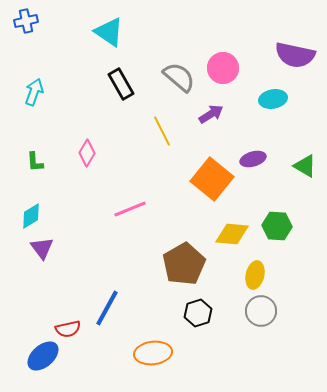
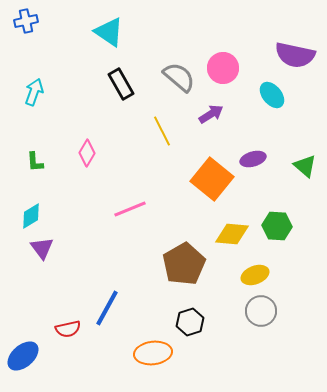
cyan ellipse: moved 1 px left, 4 px up; rotated 60 degrees clockwise
green triangle: rotated 10 degrees clockwise
yellow ellipse: rotated 56 degrees clockwise
black hexagon: moved 8 px left, 9 px down
blue ellipse: moved 20 px left
